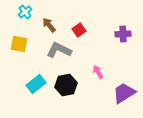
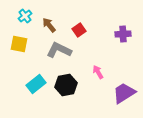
cyan cross: moved 4 px down
